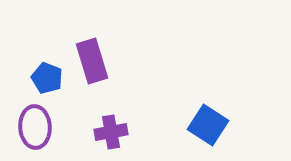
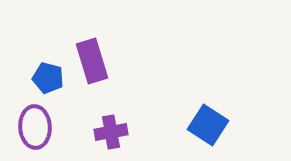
blue pentagon: moved 1 px right; rotated 8 degrees counterclockwise
